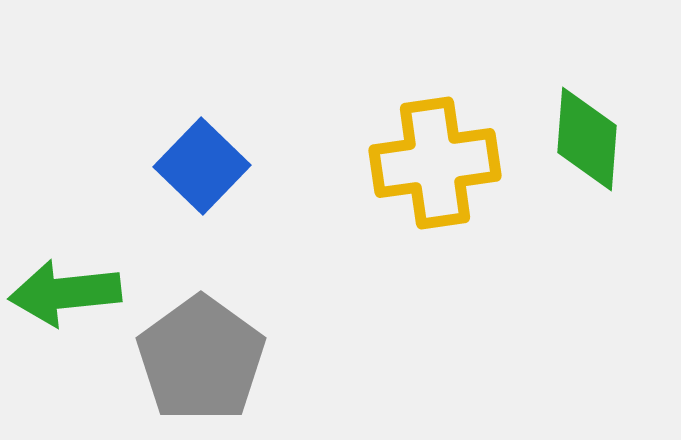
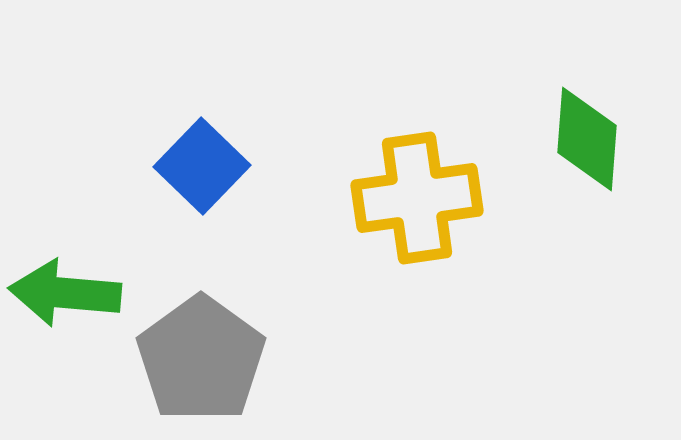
yellow cross: moved 18 px left, 35 px down
green arrow: rotated 11 degrees clockwise
